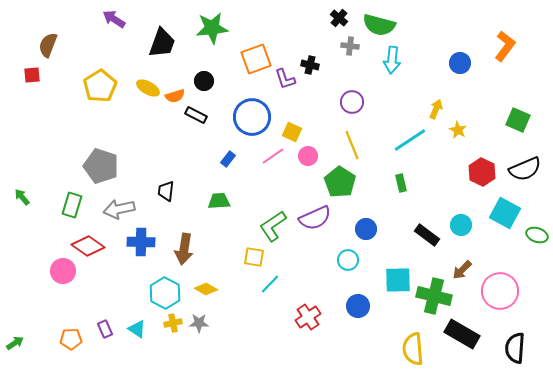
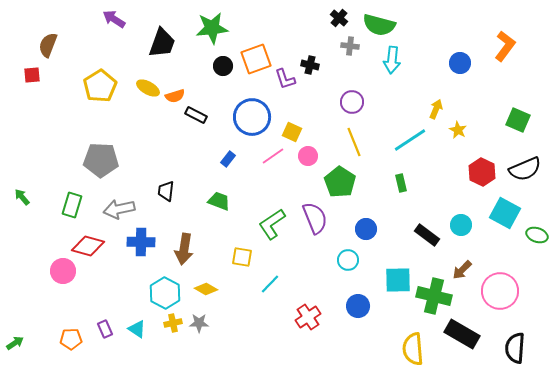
black circle at (204, 81): moved 19 px right, 15 px up
yellow line at (352, 145): moved 2 px right, 3 px up
gray pentagon at (101, 166): moved 6 px up; rotated 16 degrees counterclockwise
green trapezoid at (219, 201): rotated 25 degrees clockwise
purple semicircle at (315, 218): rotated 88 degrees counterclockwise
green L-shape at (273, 226): moved 1 px left, 2 px up
red diamond at (88, 246): rotated 20 degrees counterclockwise
yellow square at (254, 257): moved 12 px left
